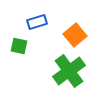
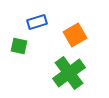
orange square: rotated 10 degrees clockwise
green cross: moved 2 px down
